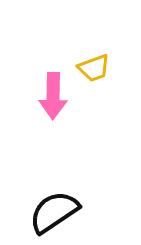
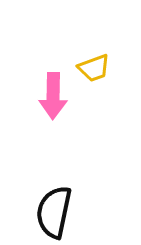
black semicircle: rotated 44 degrees counterclockwise
